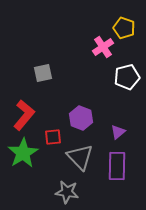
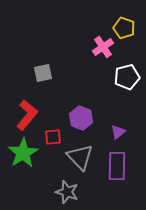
red L-shape: moved 3 px right
gray star: rotated 10 degrees clockwise
